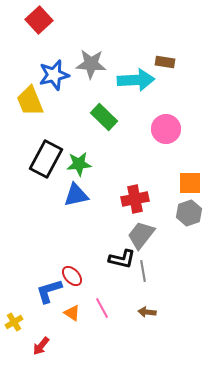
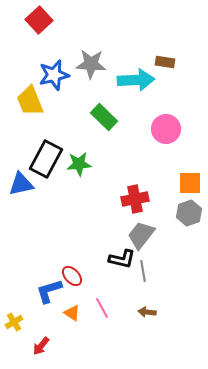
blue triangle: moved 55 px left, 11 px up
